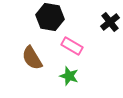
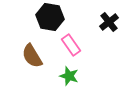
black cross: moved 1 px left
pink rectangle: moved 1 px left, 1 px up; rotated 25 degrees clockwise
brown semicircle: moved 2 px up
